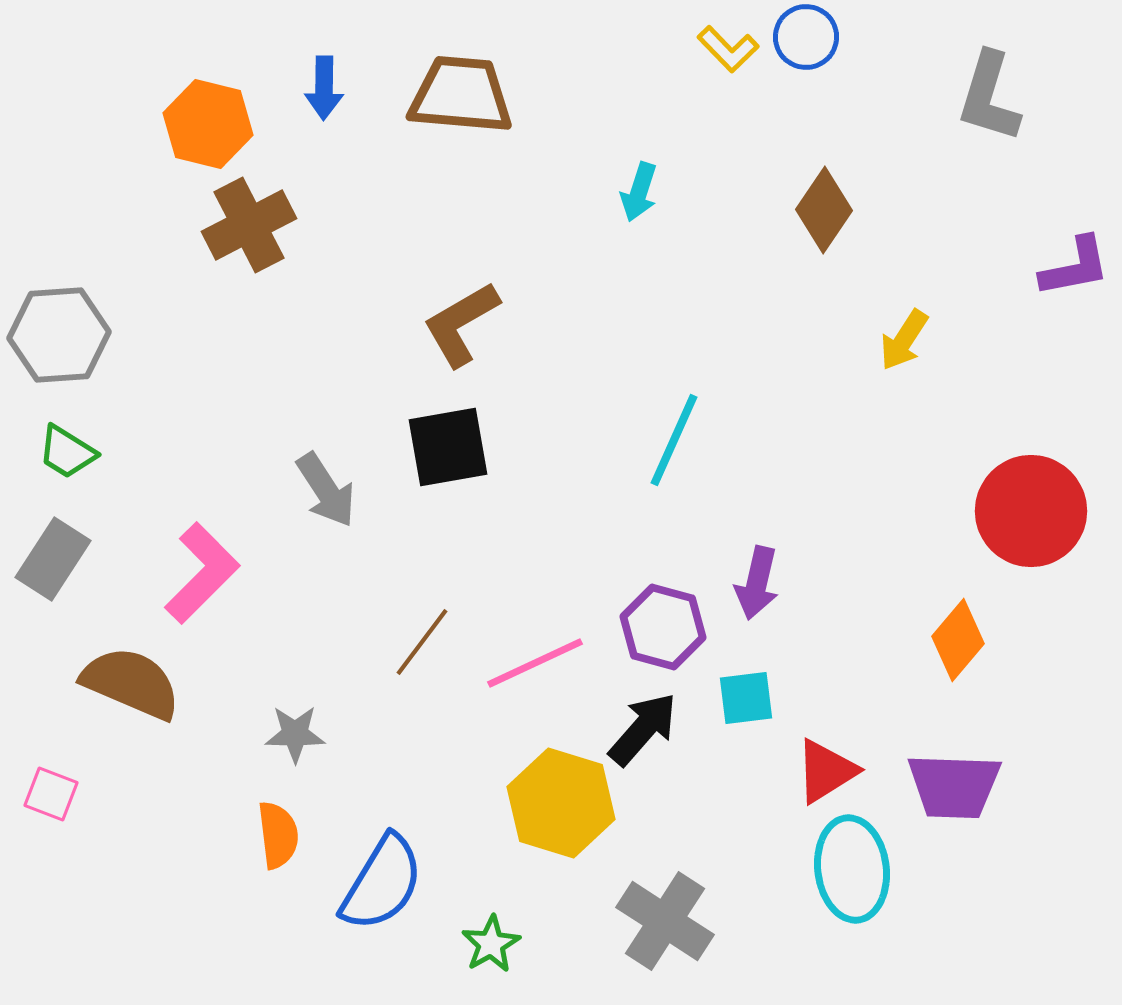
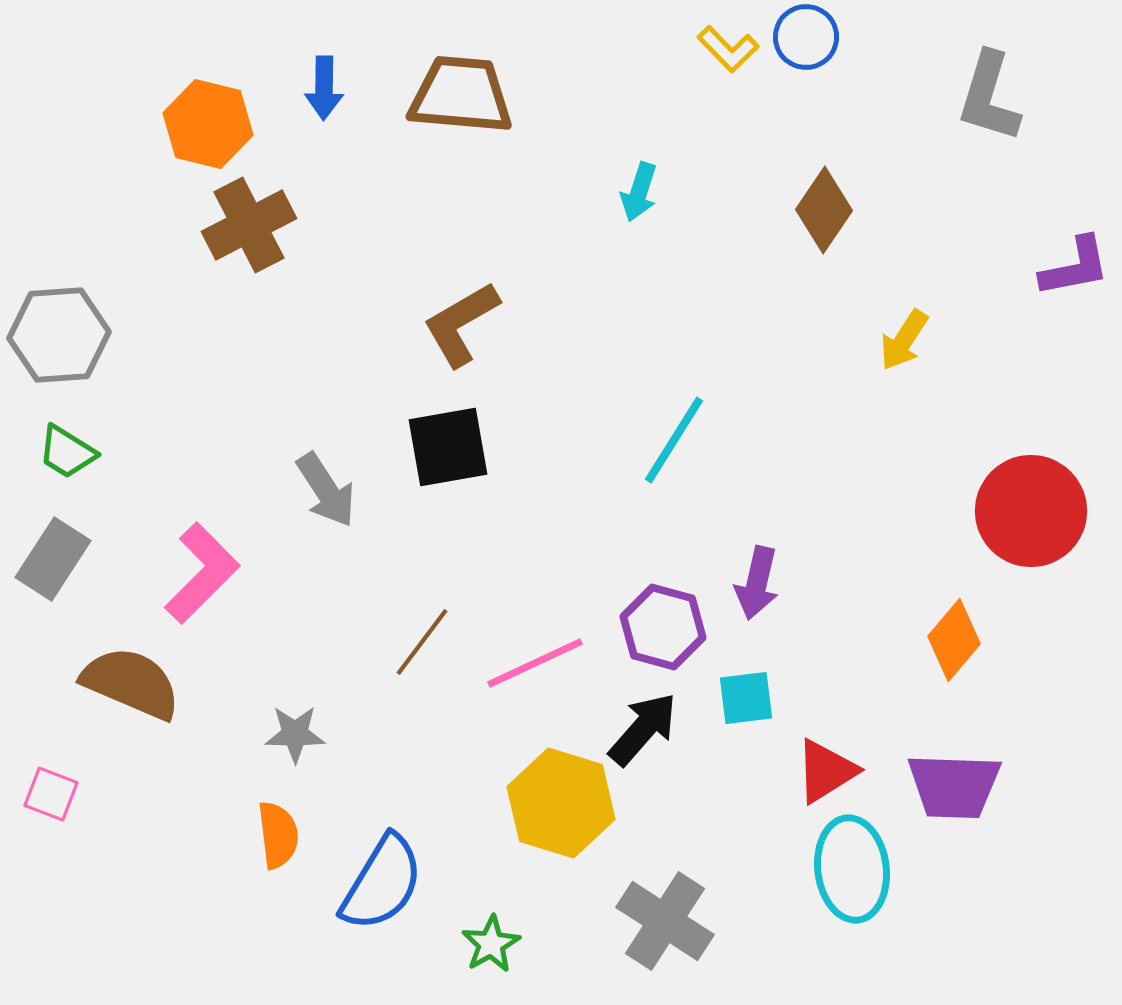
cyan line: rotated 8 degrees clockwise
orange diamond: moved 4 px left
